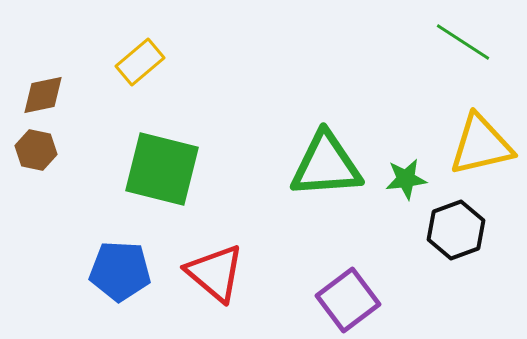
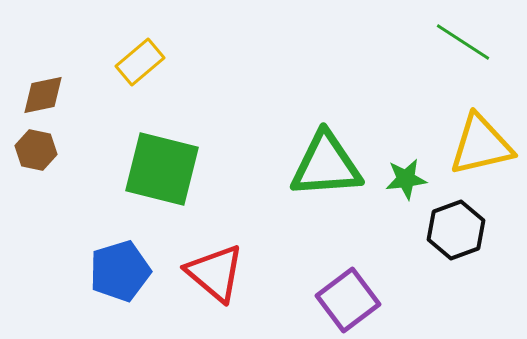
blue pentagon: rotated 20 degrees counterclockwise
